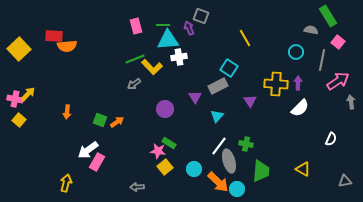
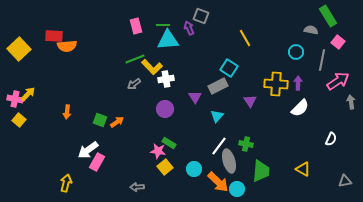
white cross at (179, 57): moved 13 px left, 22 px down
